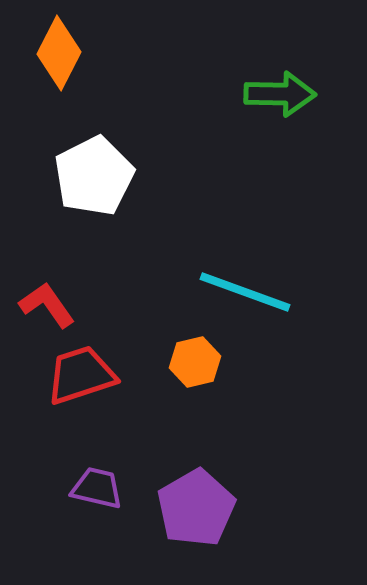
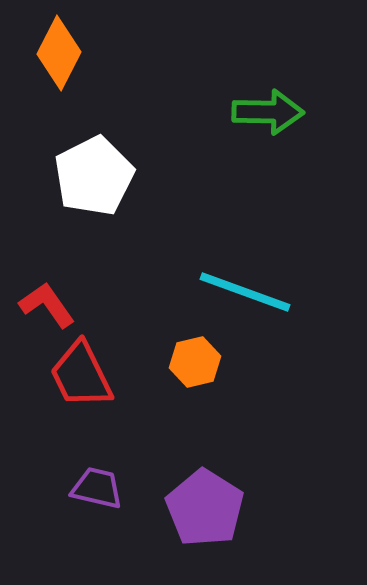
green arrow: moved 12 px left, 18 px down
red trapezoid: rotated 98 degrees counterclockwise
purple pentagon: moved 9 px right; rotated 10 degrees counterclockwise
